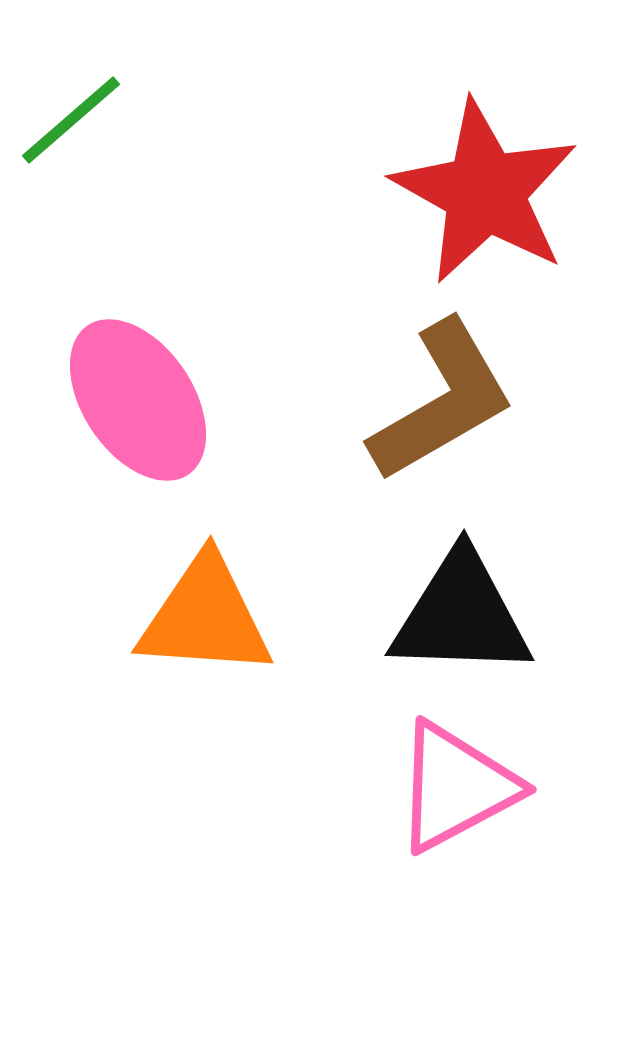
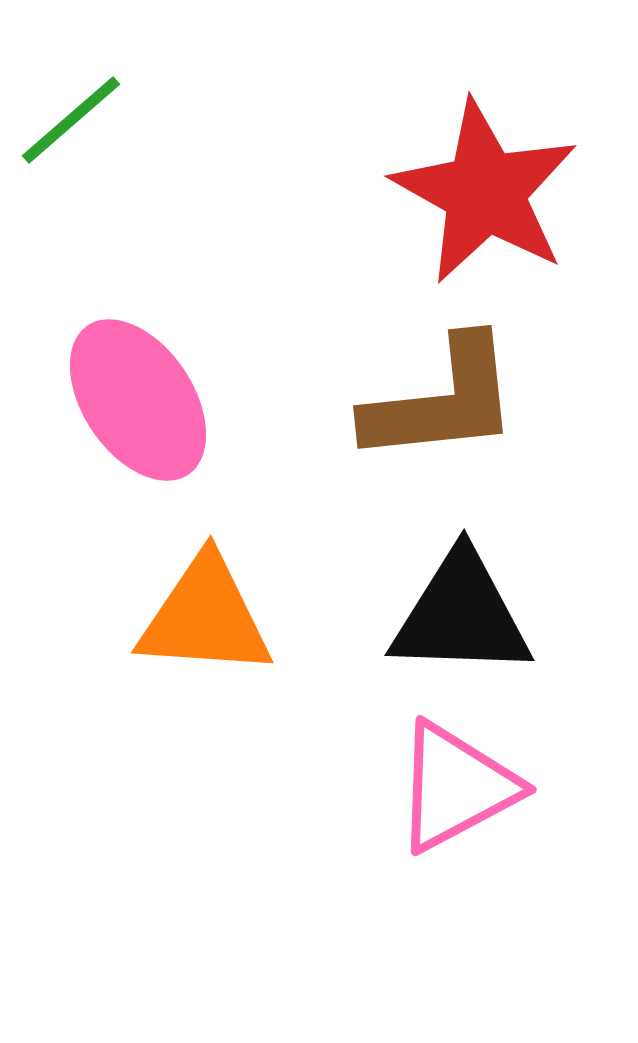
brown L-shape: rotated 24 degrees clockwise
